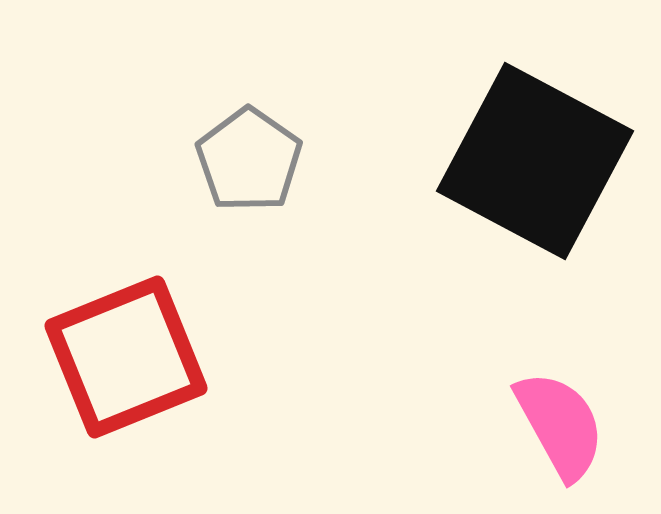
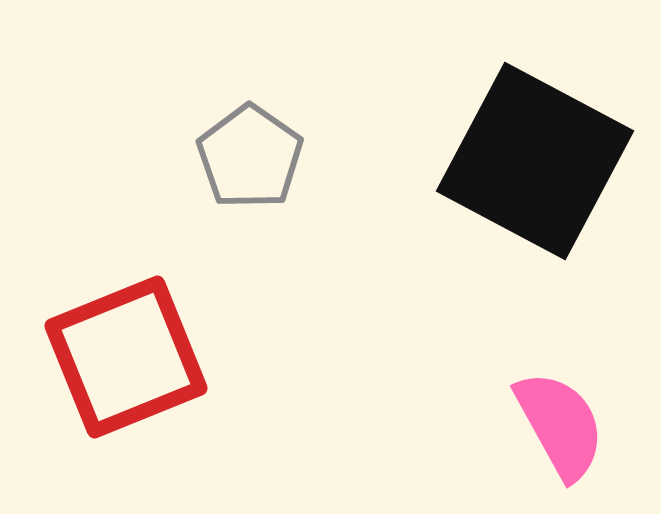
gray pentagon: moved 1 px right, 3 px up
